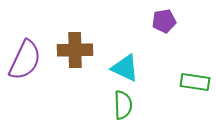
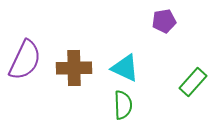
brown cross: moved 1 px left, 18 px down
green rectangle: moved 2 px left; rotated 56 degrees counterclockwise
